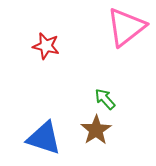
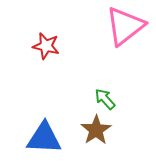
pink triangle: moved 1 px left, 1 px up
blue triangle: rotated 15 degrees counterclockwise
